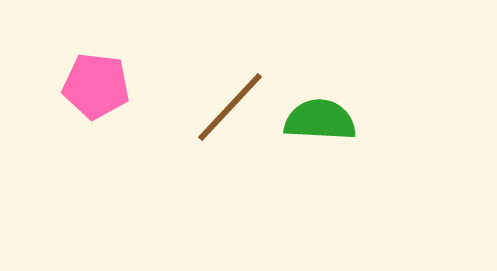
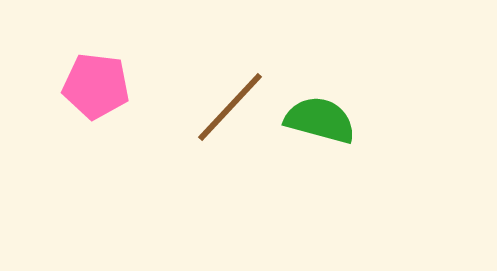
green semicircle: rotated 12 degrees clockwise
